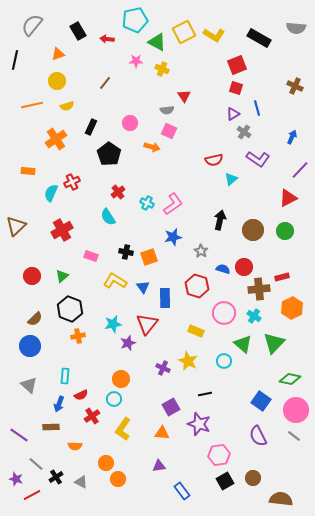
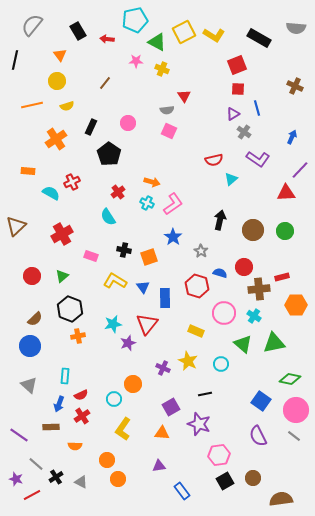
orange triangle at (58, 54): moved 2 px right, 1 px down; rotated 48 degrees counterclockwise
red square at (236, 88): moved 2 px right, 1 px down; rotated 16 degrees counterclockwise
pink circle at (130, 123): moved 2 px left
orange arrow at (152, 147): moved 35 px down
cyan semicircle at (51, 193): rotated 96 degrees clockwise
red triangle at (288, 198): moved 2 px left, 5 px up; rotated 24 degrees clockwise
red cross at (62, 230): moved 4 px down
blue star at (173, 237): rotated 24 degrees counterclockwise
black cross at (126, 252): moved 2 px left, 2 px up
blue semicircle at (223, 269): moved 3 px left, 4 px down
orange hexagon at (292, 308): moved 4 px right, 3 px up; rotated 25 degrees clockwise
green triangle at (274, 343): rotated 35 degrees clockwise
cyan circle at (224, 361): moved 3 px left, 3 px down
orange circle at (121, 379): moved 12 px right, 5 px down
red cross at (92, 416): moved 10 px left
orange circle at (106, 463): moved 1 px right, 3 px up
brown semicircle at (281, 499): rotated 15 degrees counterclockwise
